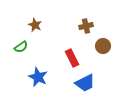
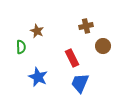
brown star: moved 2 px right, 6 px down
green semicircle: rotated 56 degrees counterclockwise
blue trapezoid: moved 5 px left; rotated 140 degrees clockwise
